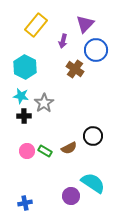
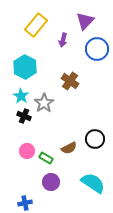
purple triangle: moved 3 px up
purple arrow: moved 1 px up
blue circle: moved 1 px right, 1 px up
brown cross: moved 5 px left, 12 px down
cyan star: rotated 21 degrees clockwise
black cross: rotated 24 degrees clockwise
black circle: moved 2 px right, 3 px down
green rectangle: moved 1 px right, 7 px down
purple circle: moved 20 px left, 14 px up
